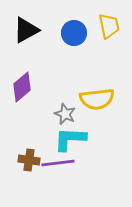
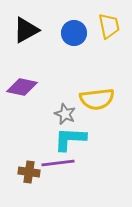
purple diamond: rotated 52 degrees clockwise
brown cross: moved 12 px down
